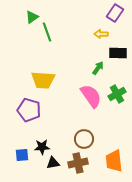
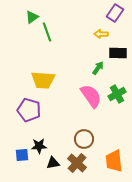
black star: moved 3 px left, 1 px up
brown cross: moved 1 px left; rotated 36 degrees counterclockwise
